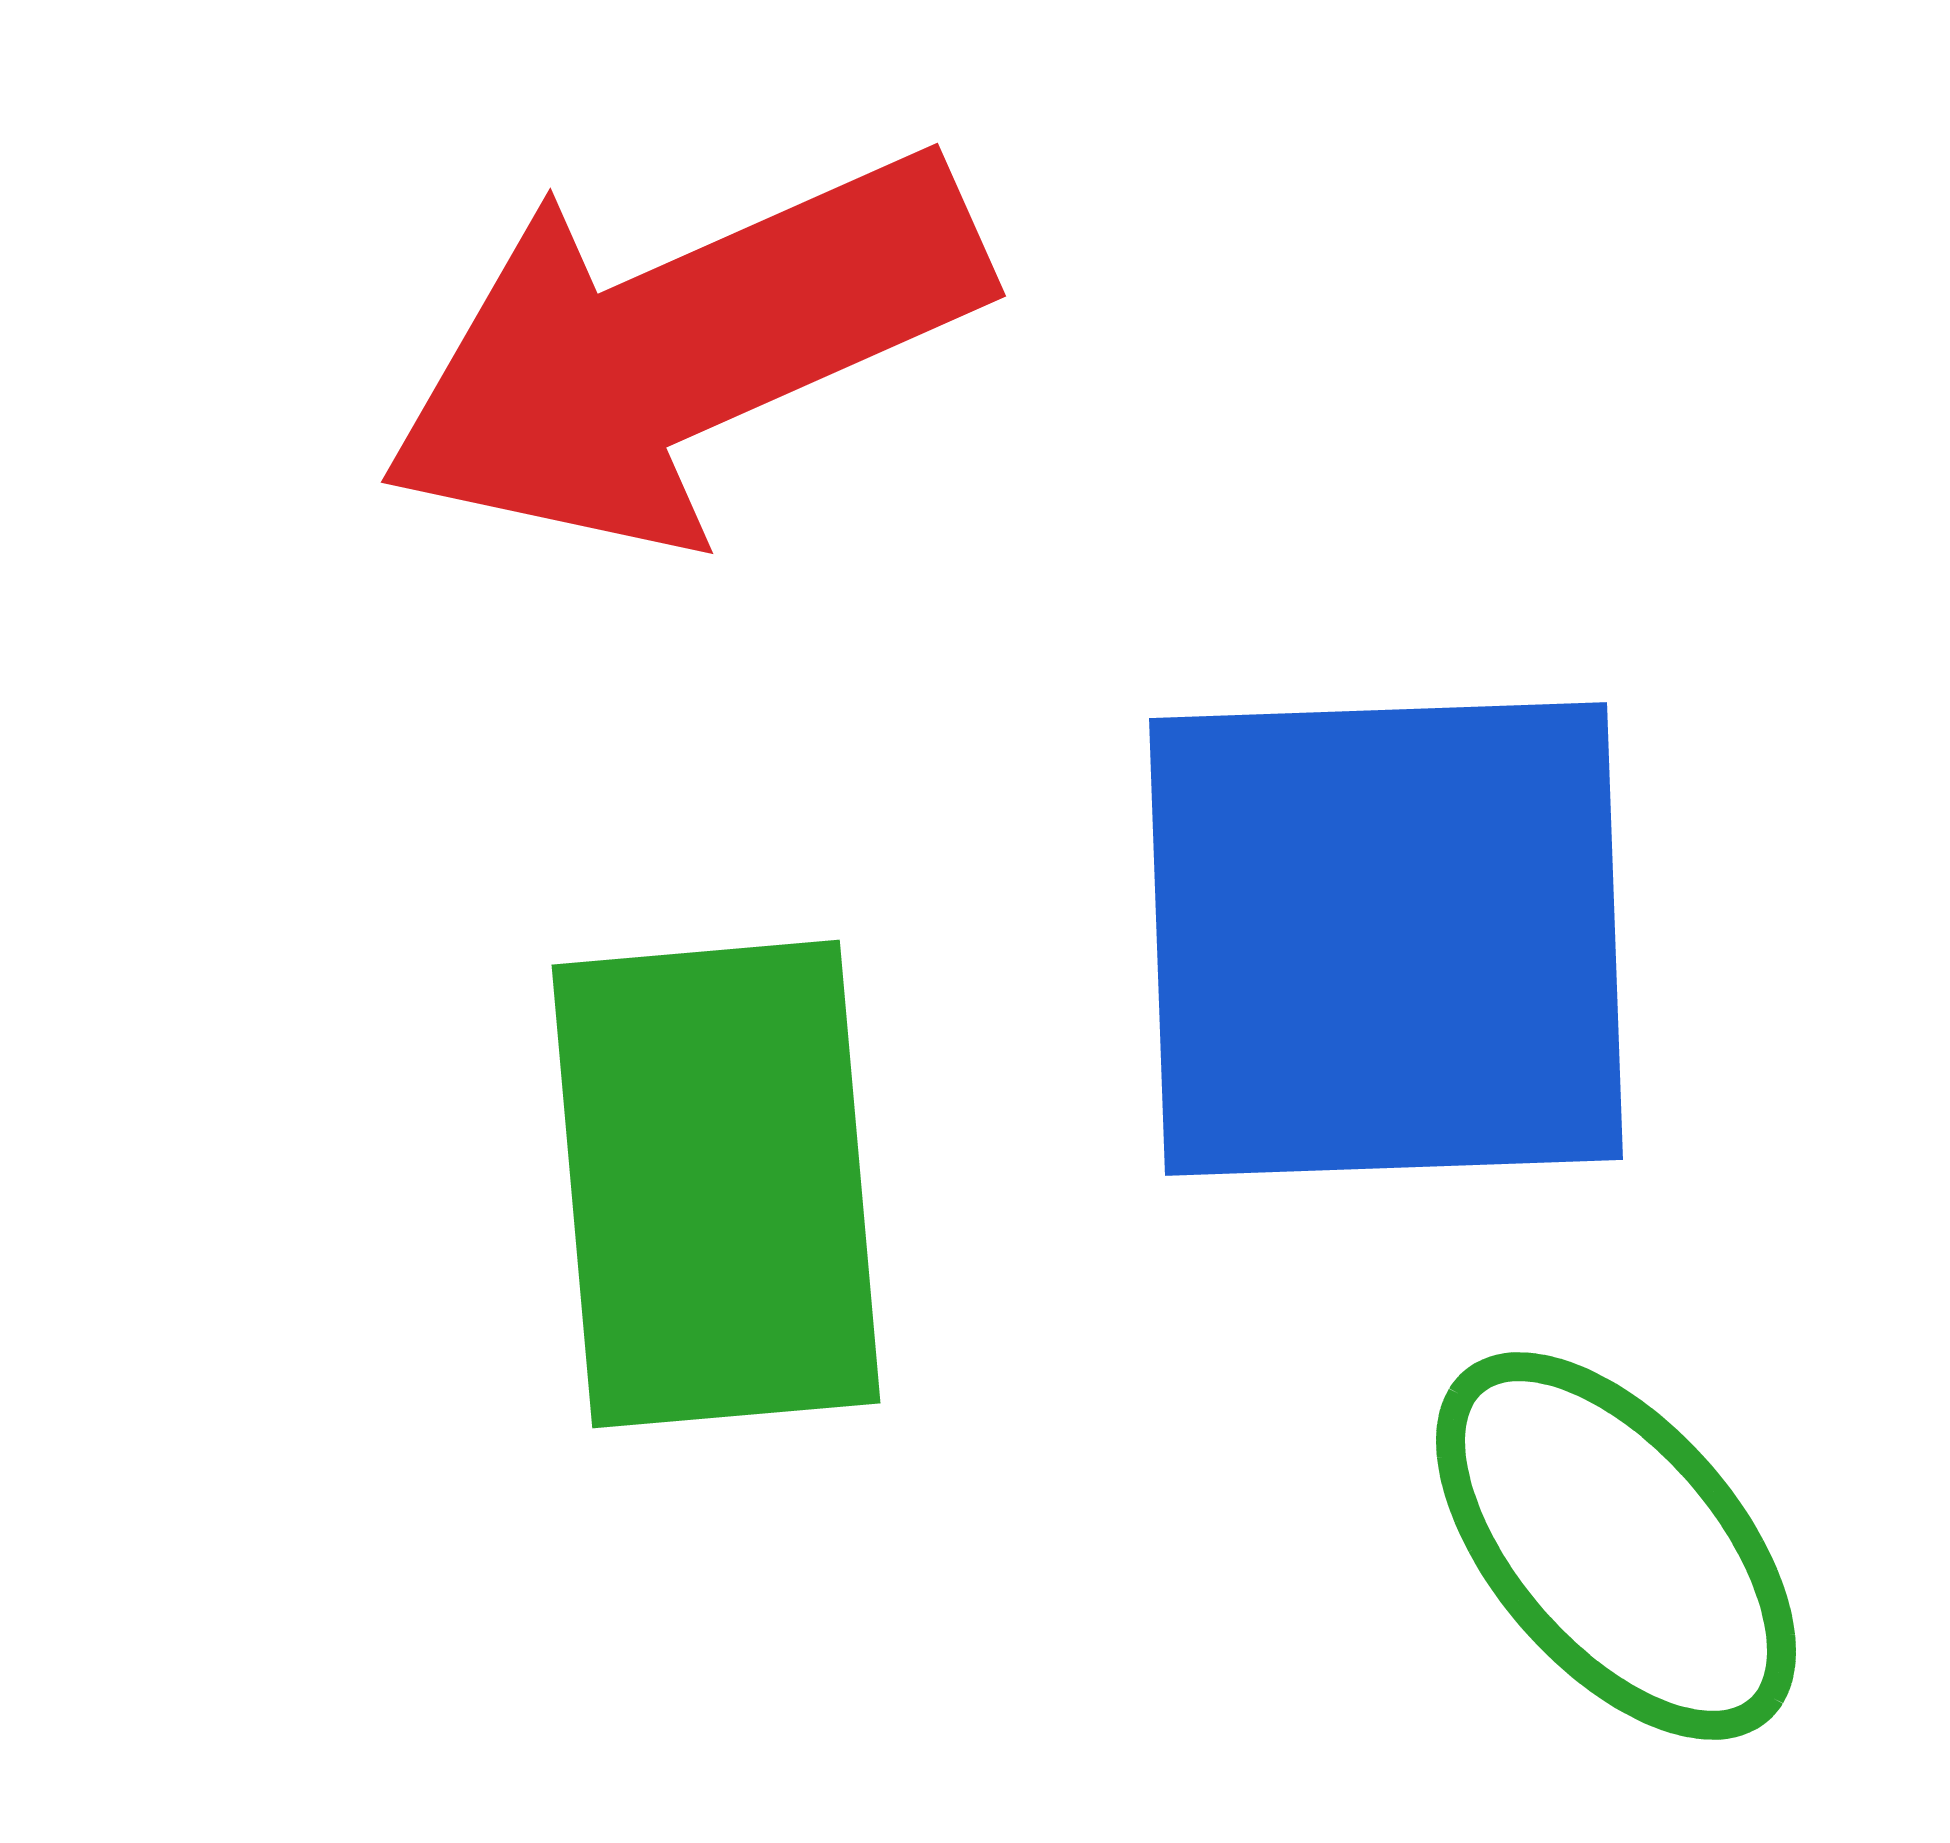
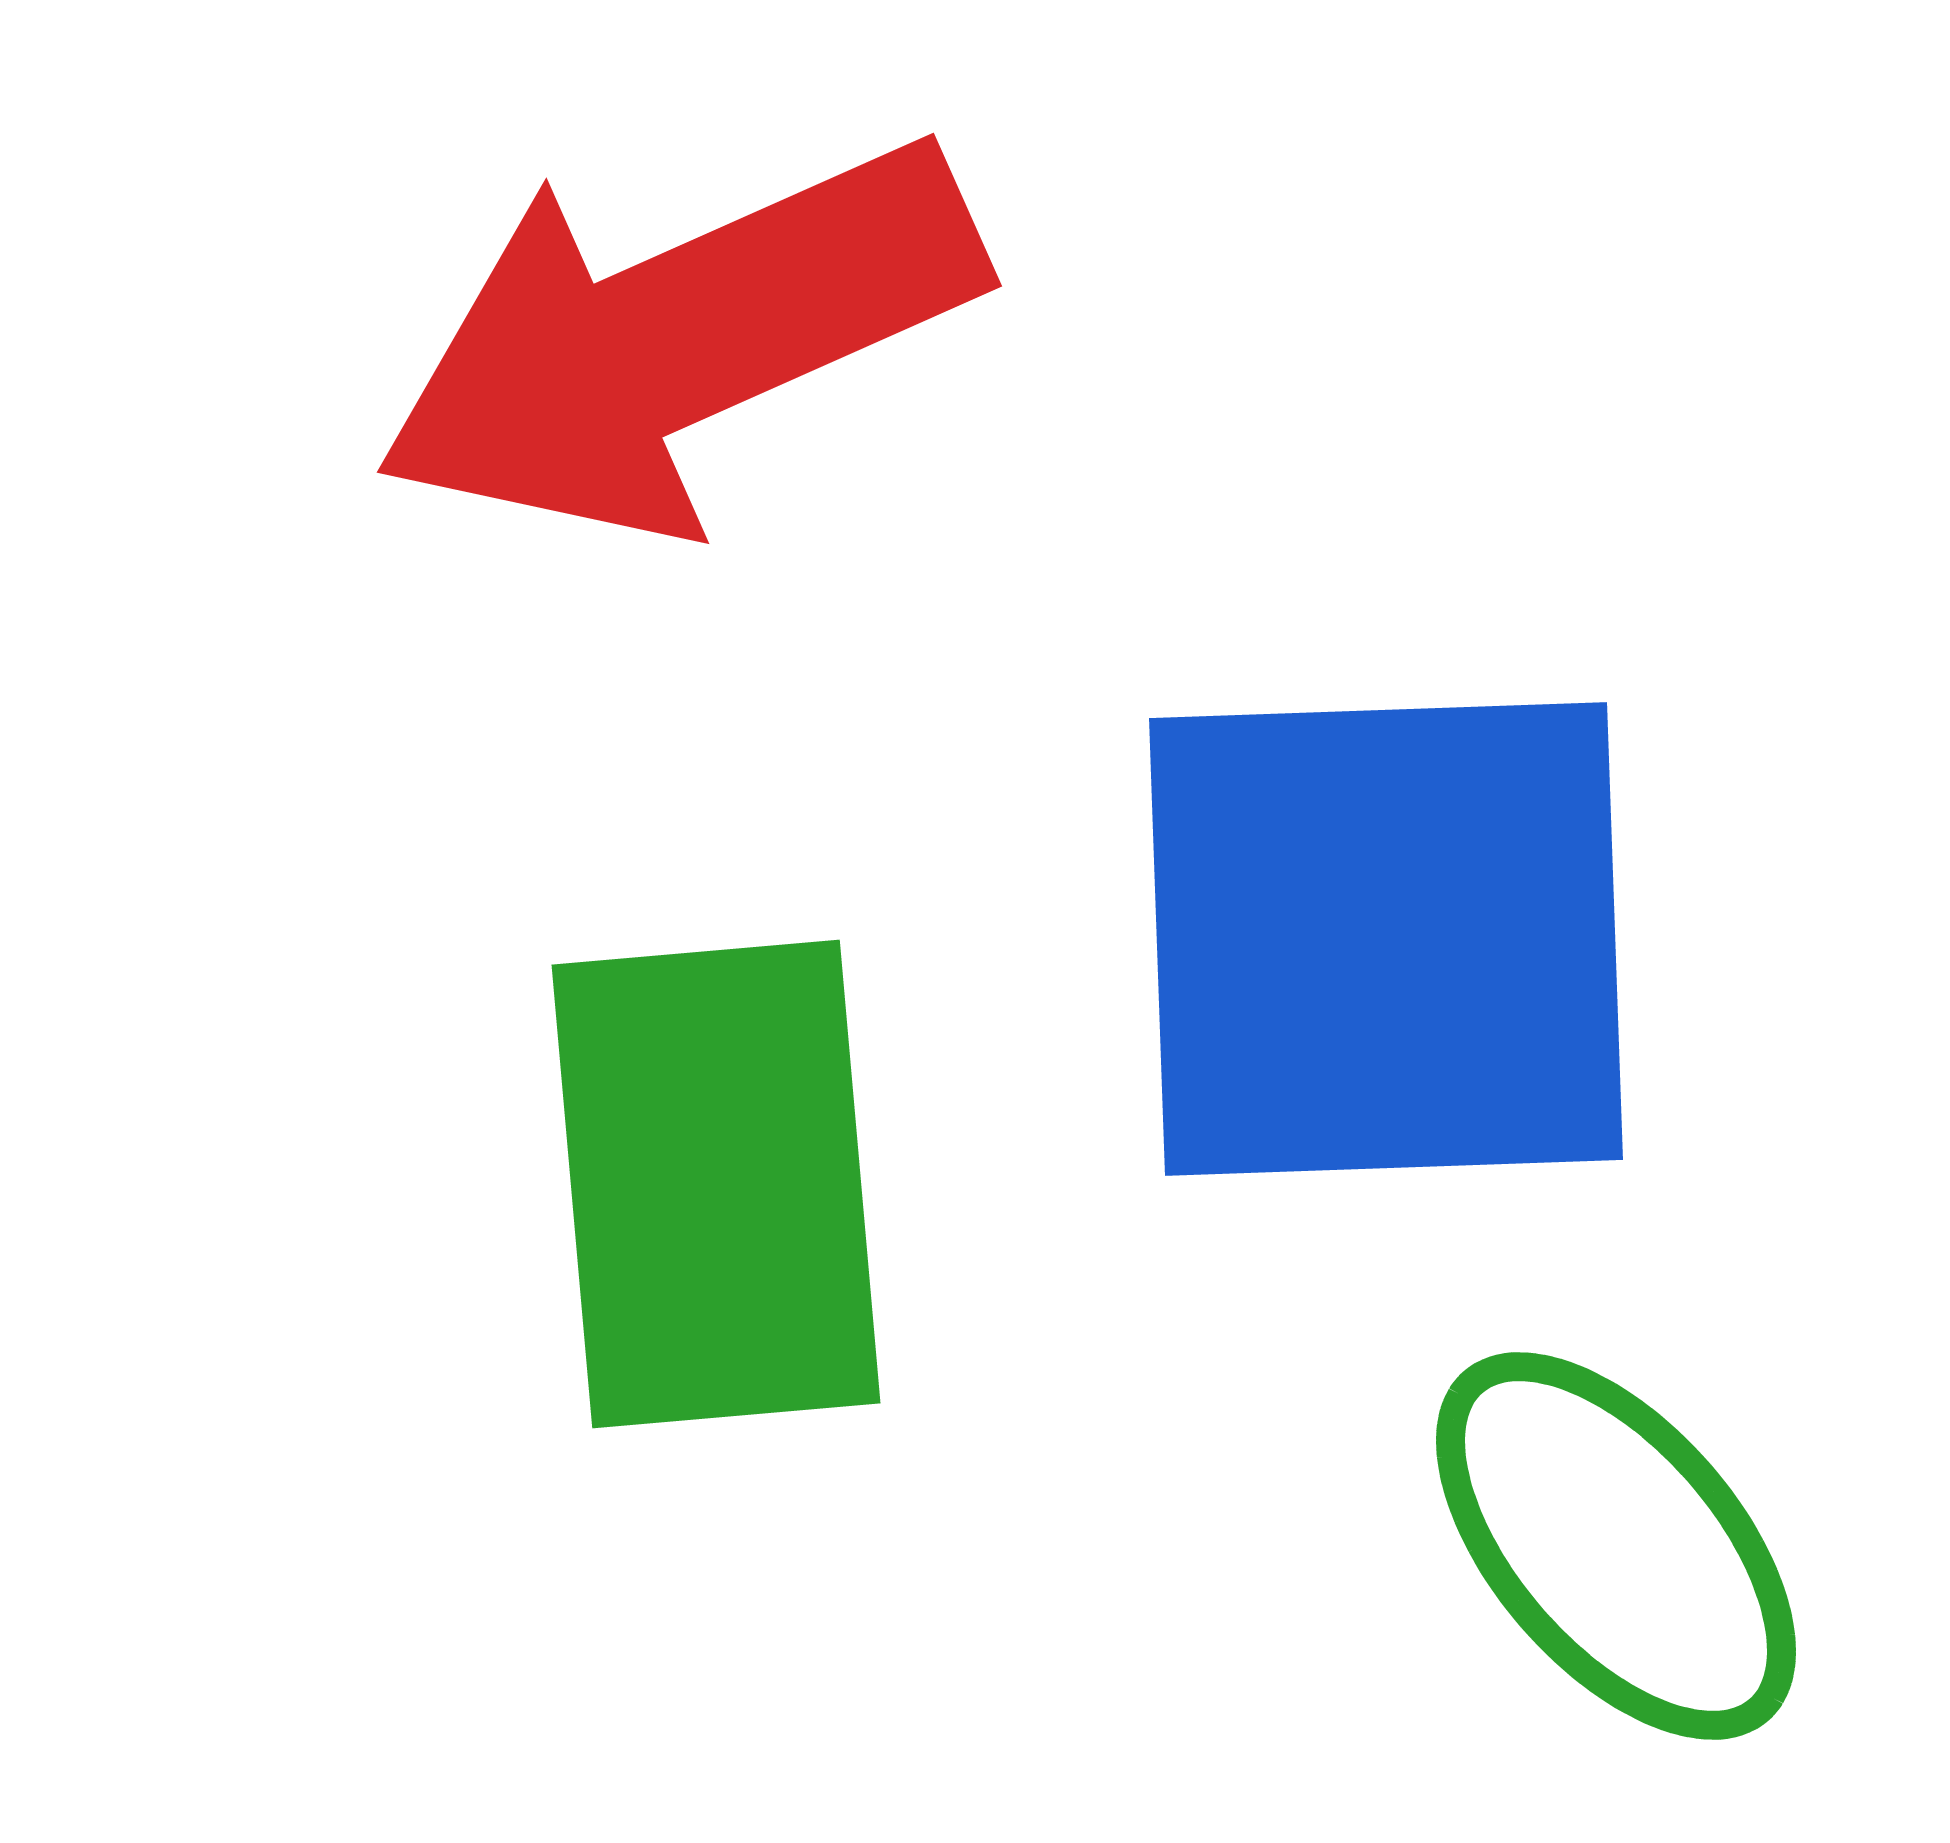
red arrow: moved 4 px left, 10 px up
